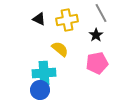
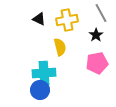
yellow semicircle: moved 2 px up; rotated 36 degrees clockwise
